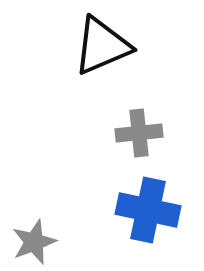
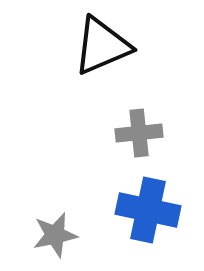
gray star: moved 21 px right, 7 px up; rotated 9 degrees clockwise
